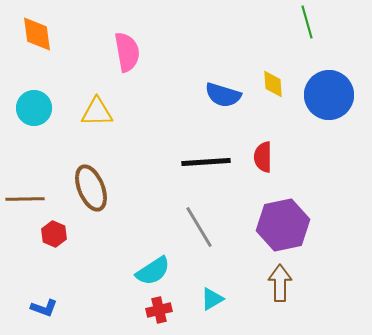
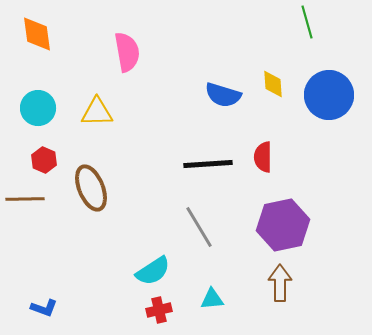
cyan circle: moved 4 px right
black line: moved 2 px right, 2 px down
red hexagon: moved 10 px left, 74 px up
cyan triangle: rotated 25 degrees clockwise
